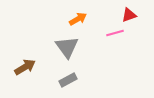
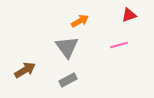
orange arrow: moved 2 px right, 2 px down
pink line: moved 4 px right, 12 px down
brown arrow: moved 3 px down
